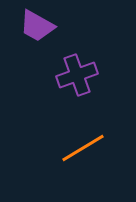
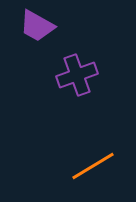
orange line: moved 10 px right, 18 px down
